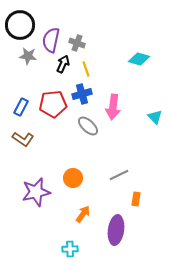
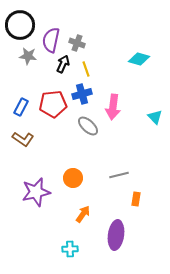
gray line: rotated 12 degrees clockwise
purple ellipse: moved 5 px down
